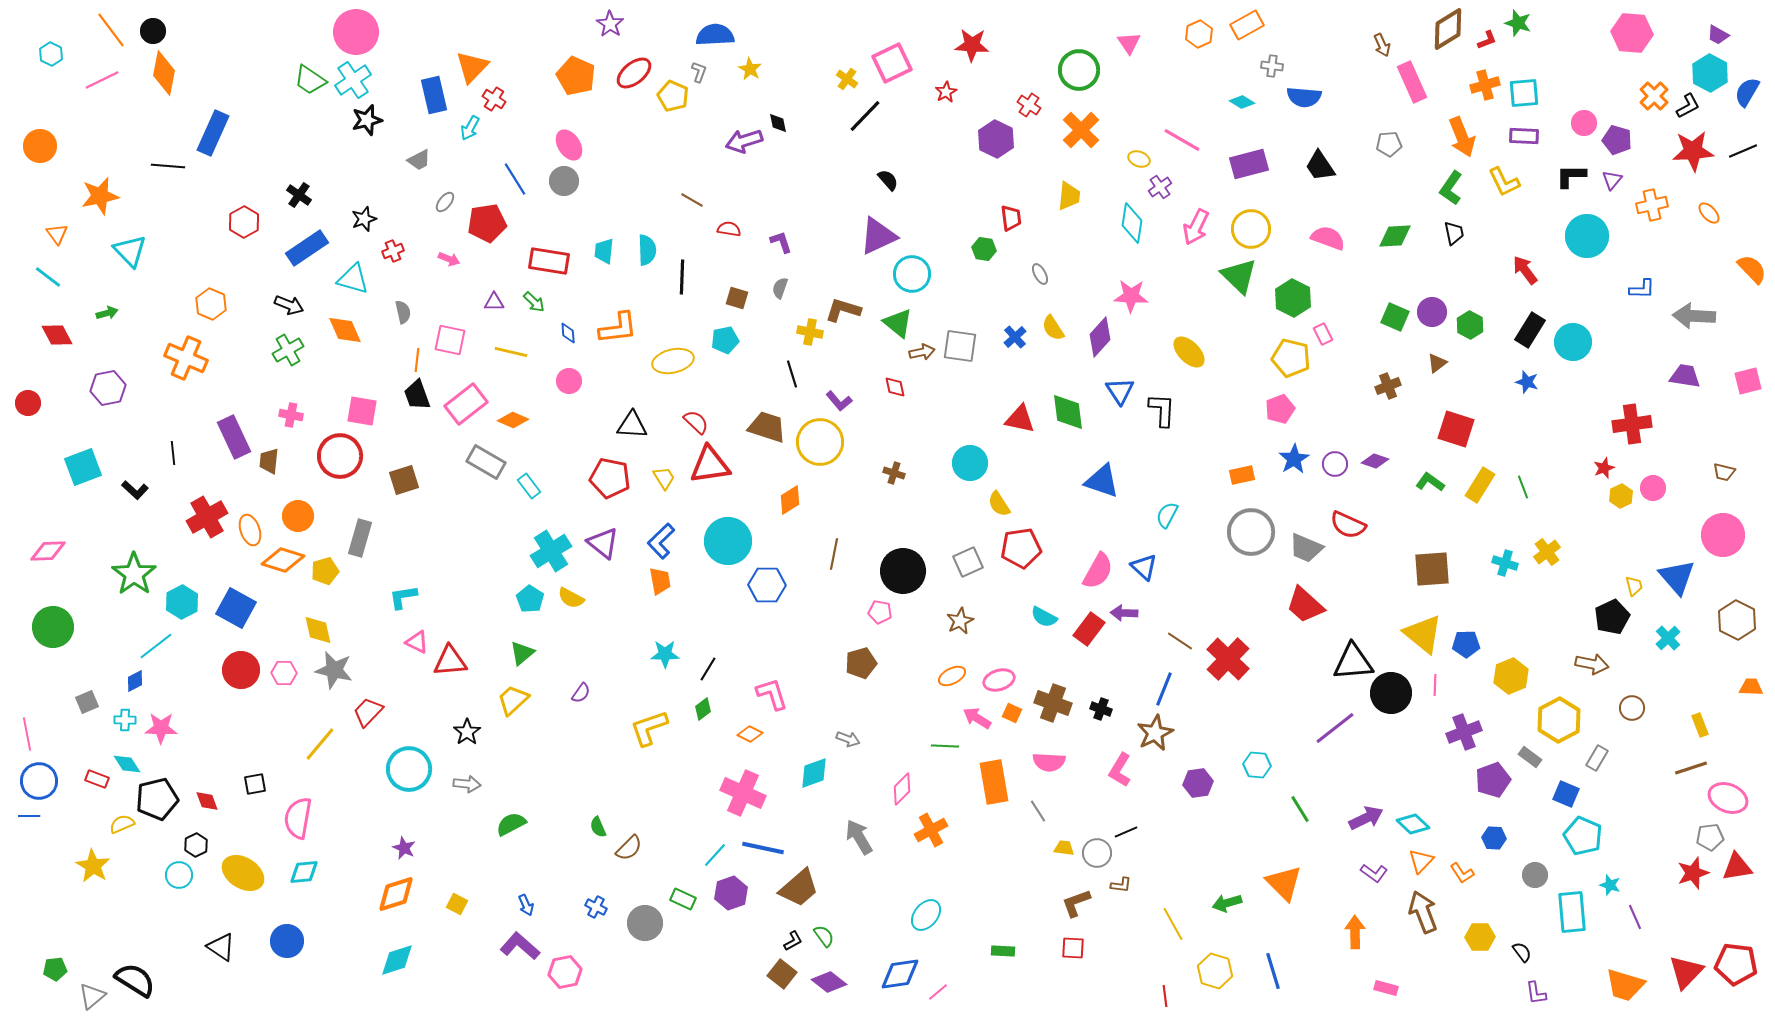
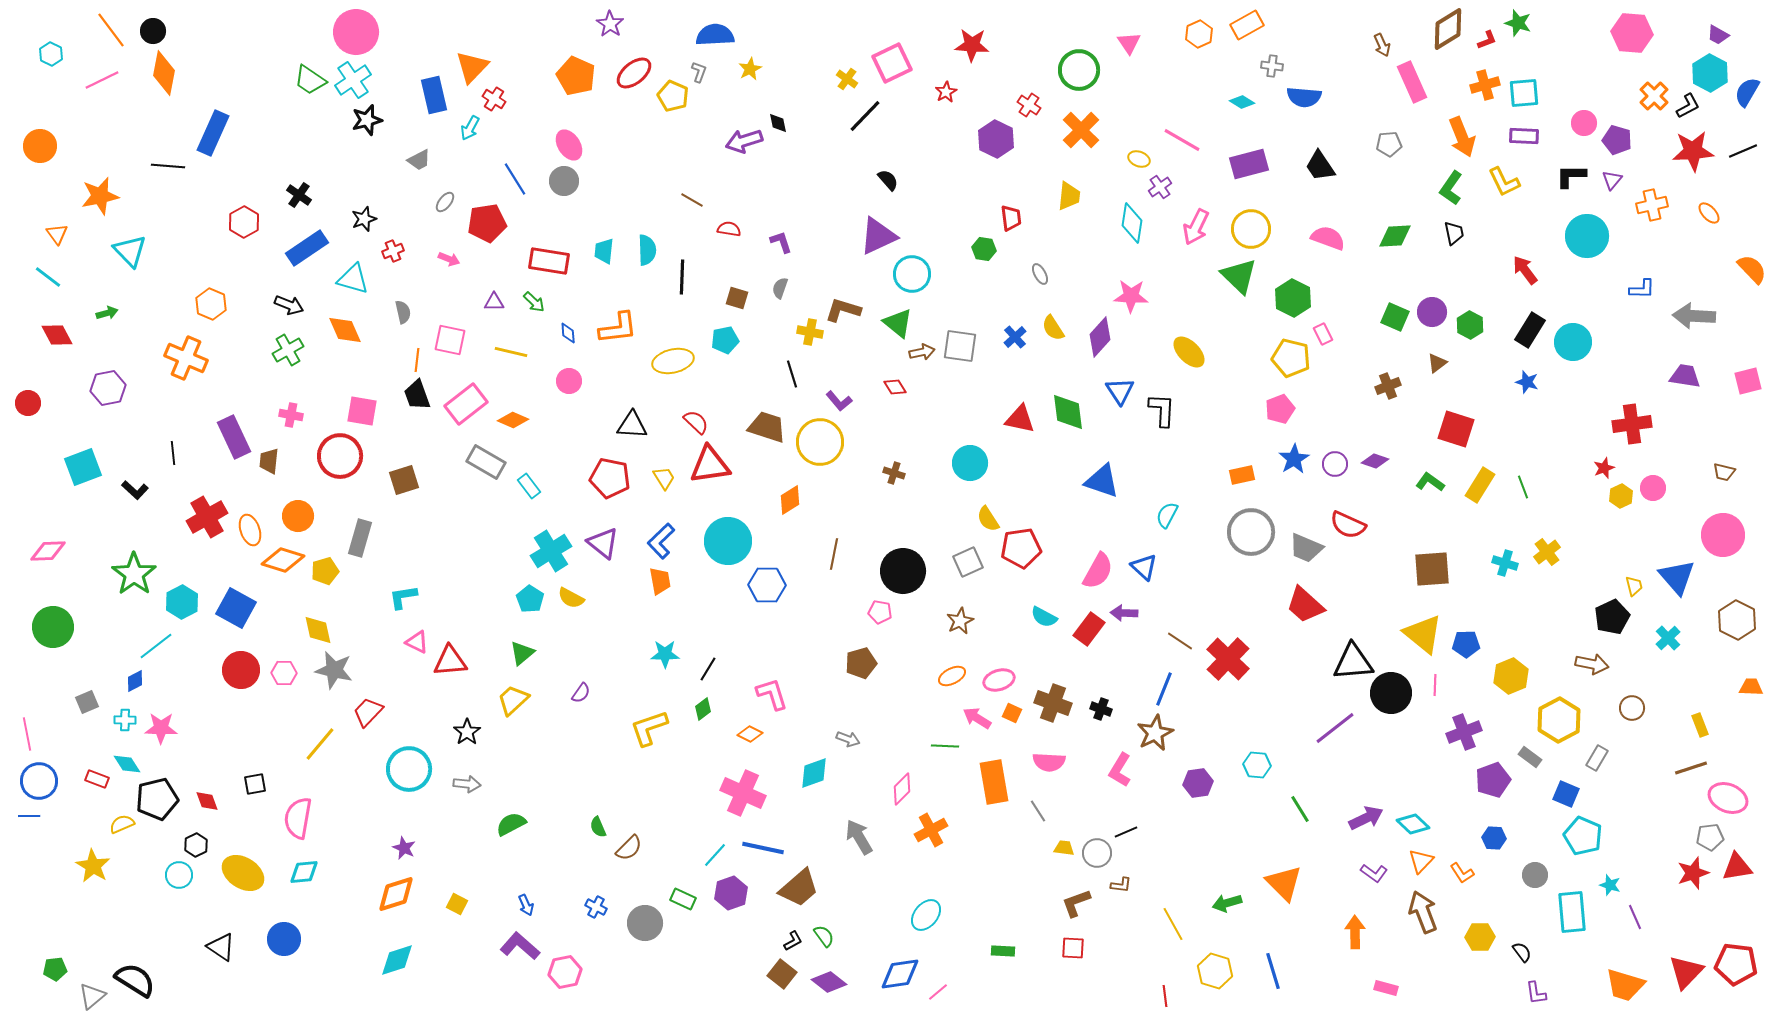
yellow star at (750, 69): rotated 15 degrees clockwise
red diamond at (895, 387): rotated 20 degrees counterclockwise
yellow semicircle at (999, 504): moved 11 px left, 15 px down
blue circle at (287, 941): moved 3 px left, 2 px up
